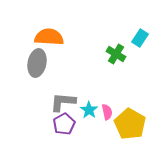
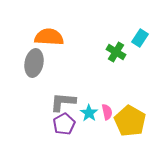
green cross: moved 2 px up
gray ellipse: moved 3 px left
cyan star: moved 3 px down
yellow pentagon: moved 3 px up
